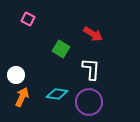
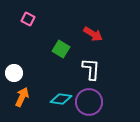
white circle: moved 2 px left, 2 px up
cyan diamond: moved 4 px right, 5 px down
